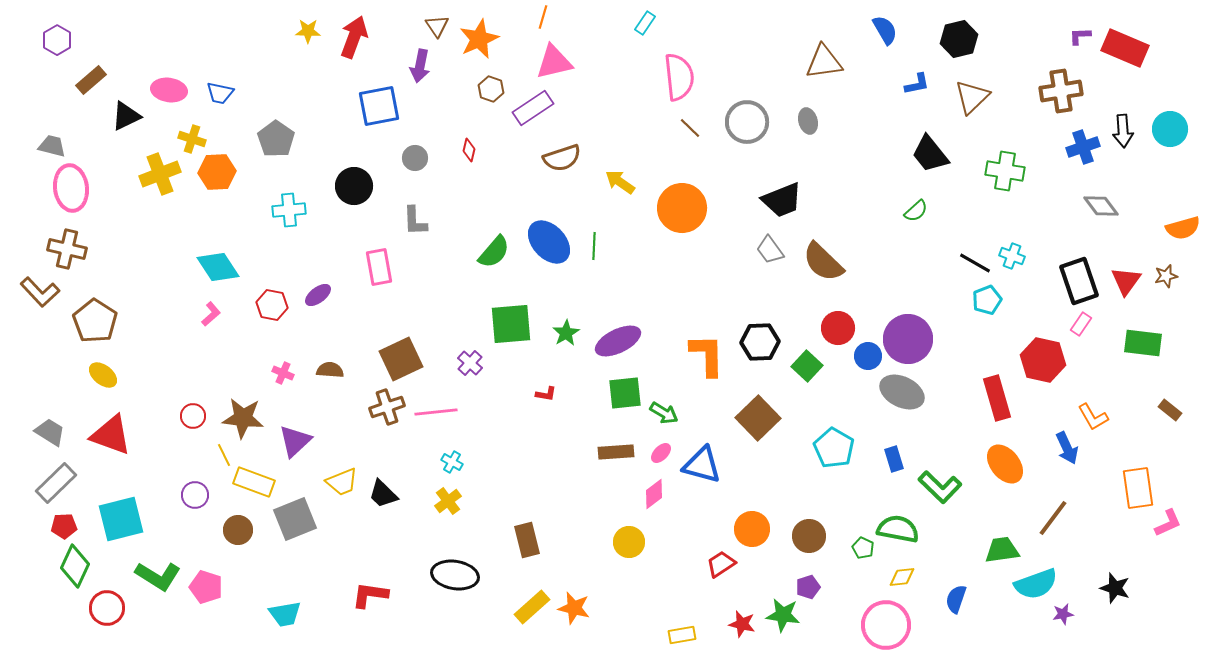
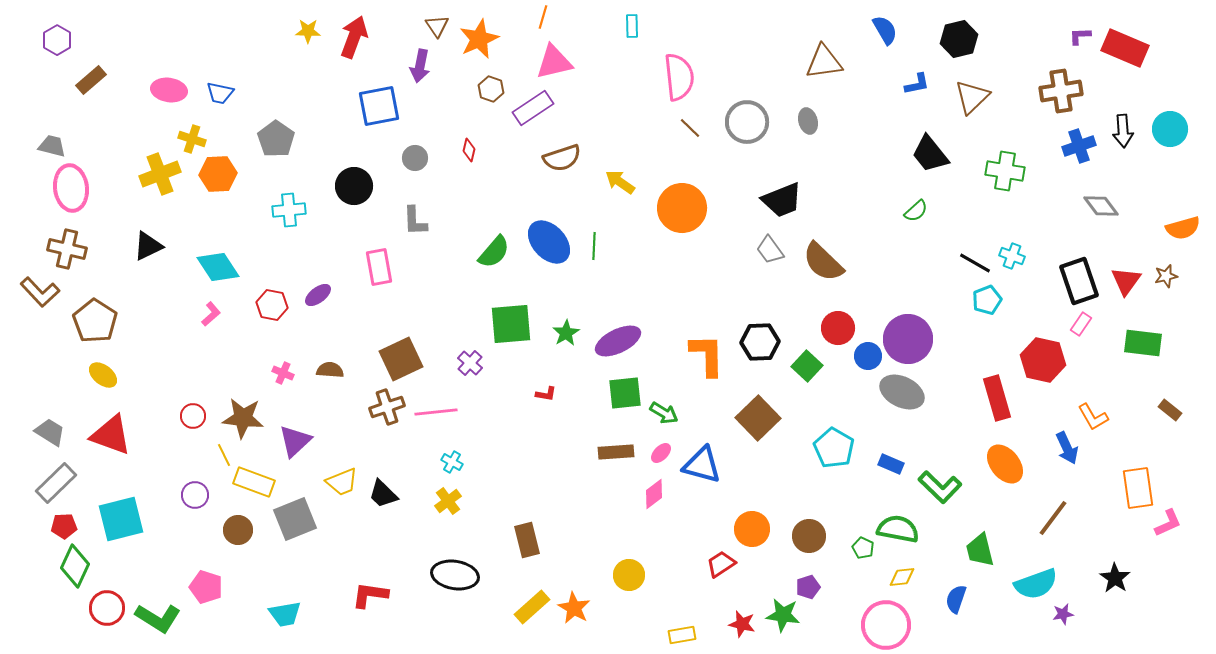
cyan rectangle at (645, 23): moved 13 px left, 3 px down; rotated 35 degrees counterclockwise
black triangle at (126, 116): moved 22 px right, 130 px down
blue cross at (1083, 147): moved 4 px left, 1 px up
orange hexagon at (217, 172): moved 1 px right, 2 px down
blue rectangle at (894, 459): moved 3 px left, 5 px down; rotated 50 degrees counterclockwise
yellow circle at (629, 542): moved 33 px down
green trapezoid at (1002, 550): moved 22 px left; rotated 96 degrees counterclockwise
green L-shape at (158, 576): moved 42 px down
black star at (1115, 588): moved 10 px up; rotated 16 degrees clockwise
orange star at (574, 608): rotated 16 degrees clockwise
